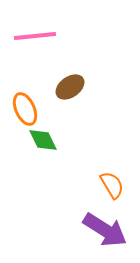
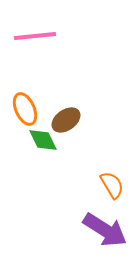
brown ellipse: moved 4 px left, 33 px down
